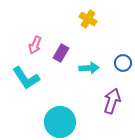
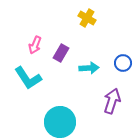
yellow cross: moved 1 px left, 1 px up
cyan L-shape: moved 2 px right
